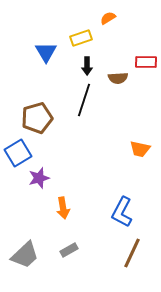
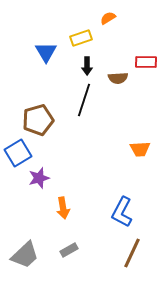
brown pentagon: moved 1 px right, 2 px down
orange trapezoid: rotated 15 degrees counterclockwise
